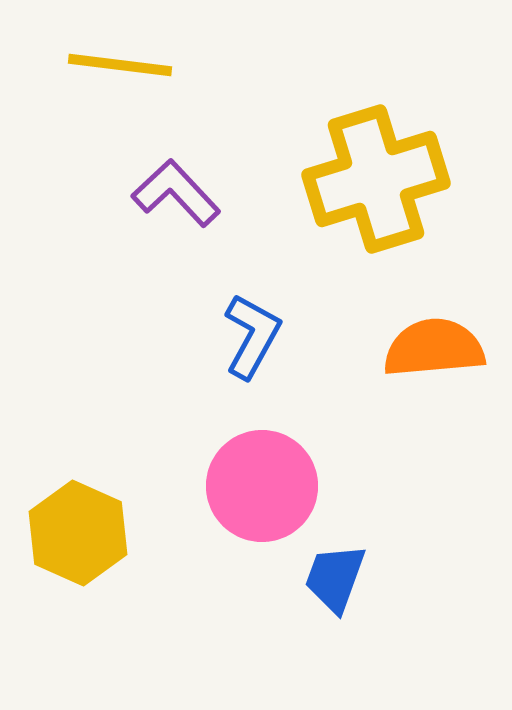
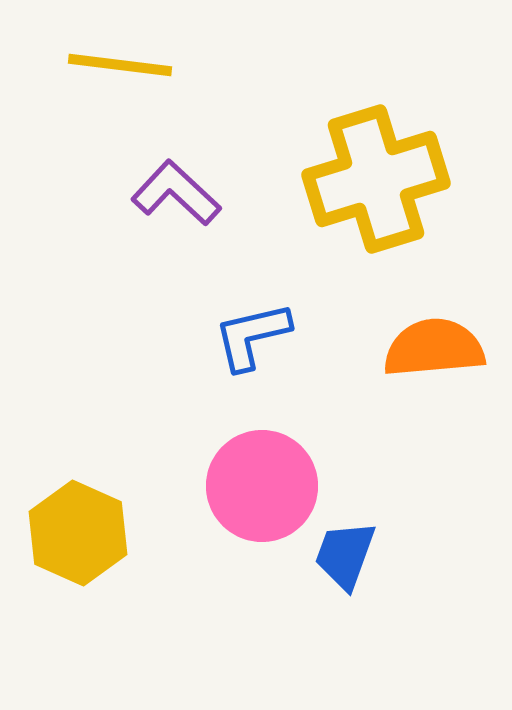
purple L-shape: rotated 4 degrees counterclockwise
blue L-shape: rotated 132 degrees counterclockwise
blue trapezoid: moved 10 px right, 23 px up
